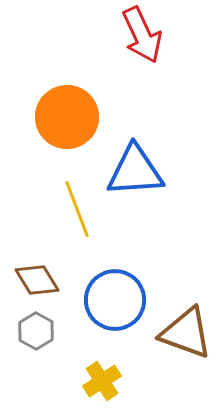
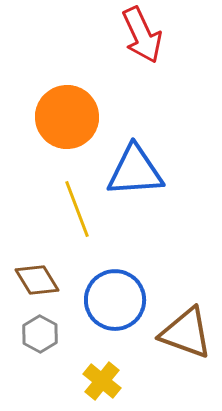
gray hexagon: moved 4 px right, 3 px down
yellow cross: rotated 18 degrees counterclockwise
